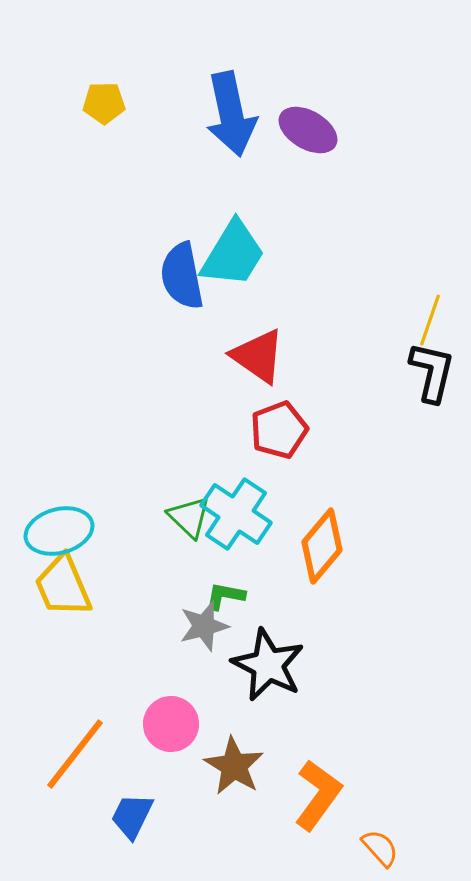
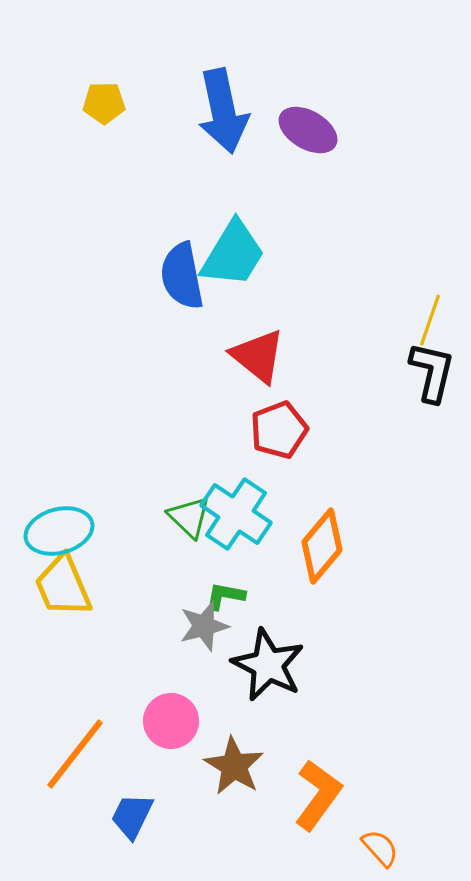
blue arrow: moved 8 px left, 3 px up
red triangle: rotated 4 degrees clockwise
pink circle: moved 3 px up
